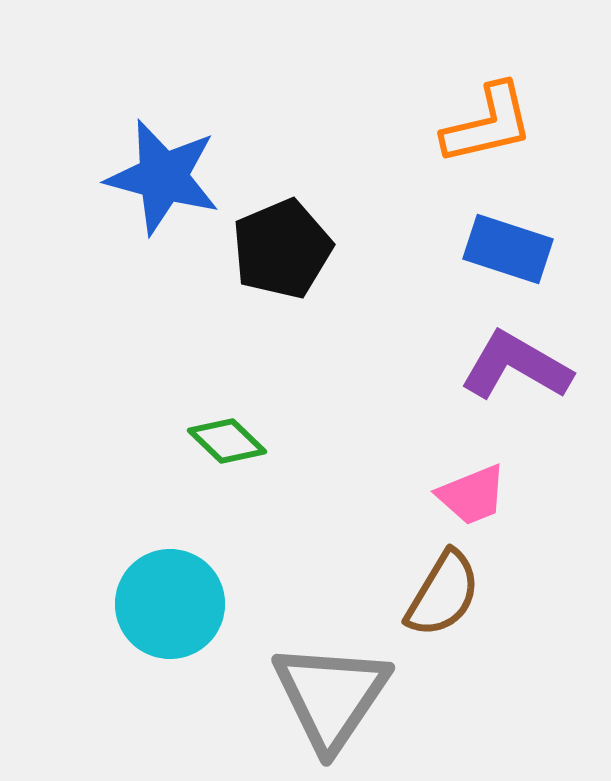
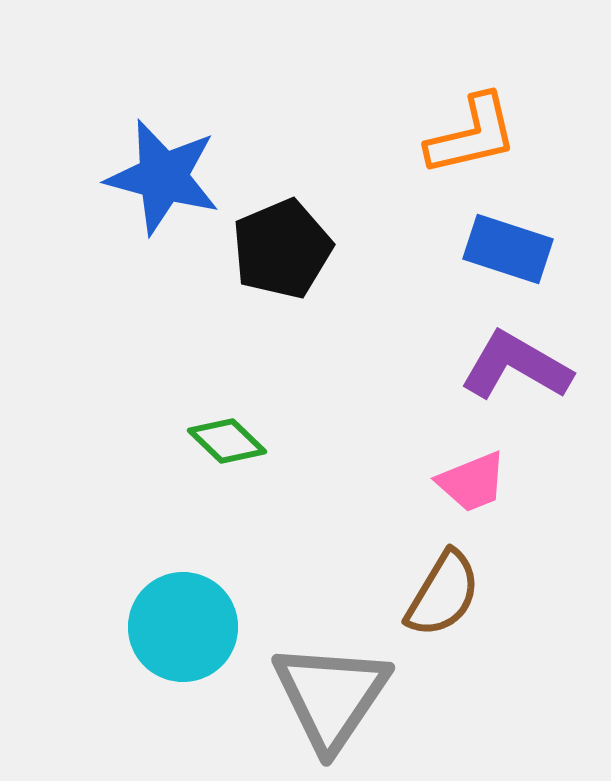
orange L-shape: moved 16 px left, 11 px down
pink trapezoid: moved 13 px up
cyan circle: moved 13 px right, 23 px down
